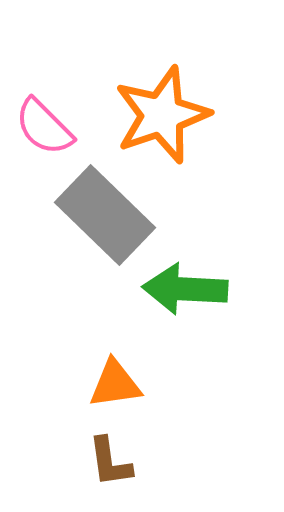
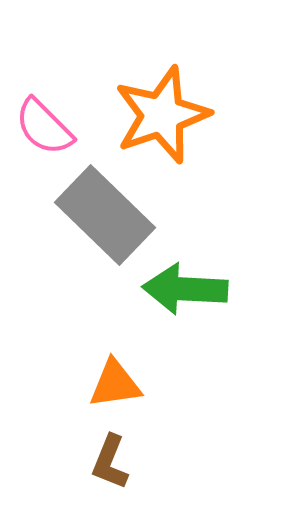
brown L-shape: rotated 30 degrees clockwise
